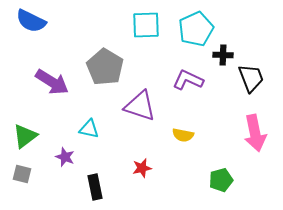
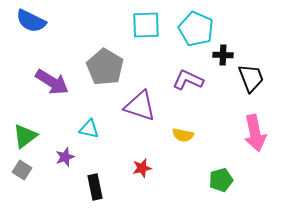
cyan pentagon: rotated 24 degrees counterclockwise
purple star: rotated 30 degrees clockwise
gray square: moved 4 px up; rotated 18 degrees clockwise
